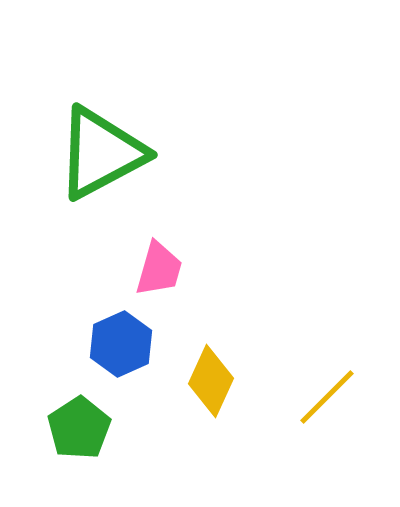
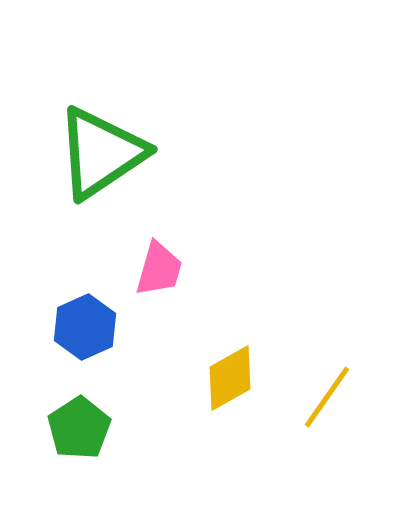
green triangle: rotated 6 degrees counterclockwise
blue hexagon: moved 36 px left, 17 px up
yellow diamond: moved 19 px right, 3 px up; rotated 36 degrees clockwise
yellow line: rotated 10 degrees counterclockwise
